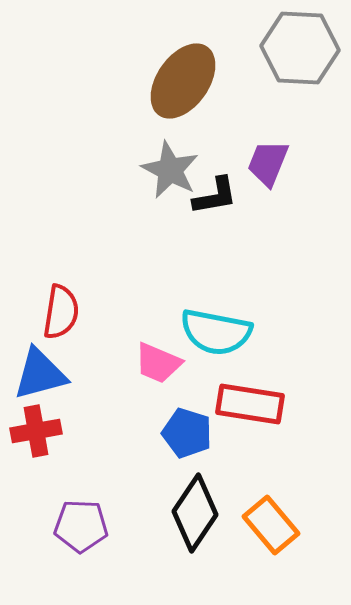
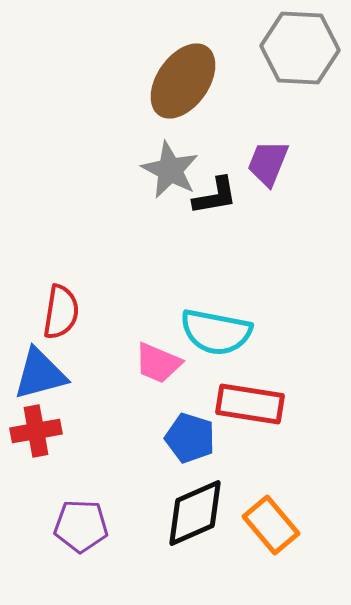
blue pentagon: moved 3 px right, 5 px down
black diamond: rotated 32 degrees clockwise
